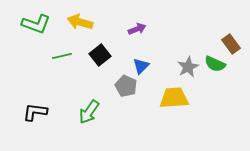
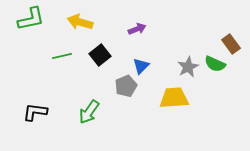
green L-shape: moved 5 px left, 5 px up; rotated 32 degrees counterclockwise
gray pentagon: rotated 25 degrees clockwise
